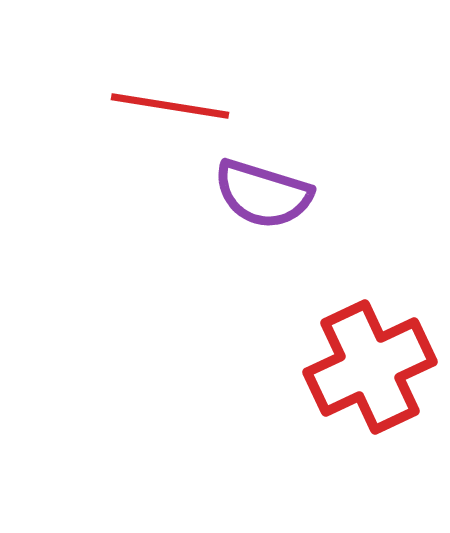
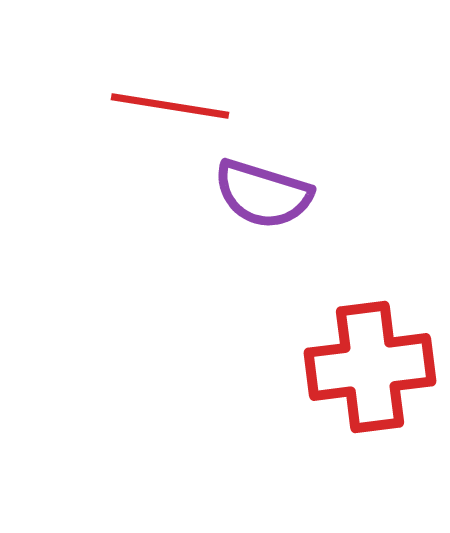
red cross: rotated 18 degrees clockwise
